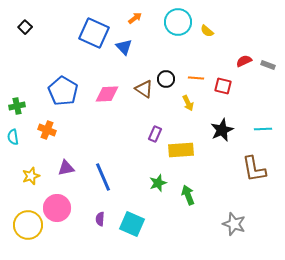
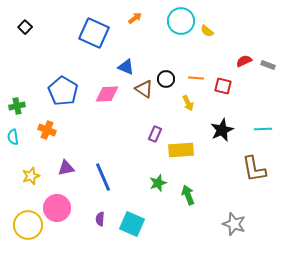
cyan circle: moved 3 px right, 1 px up
blue triangle: moved 2 px right, 20 px down; rotated 24 degrees counterclockwise
